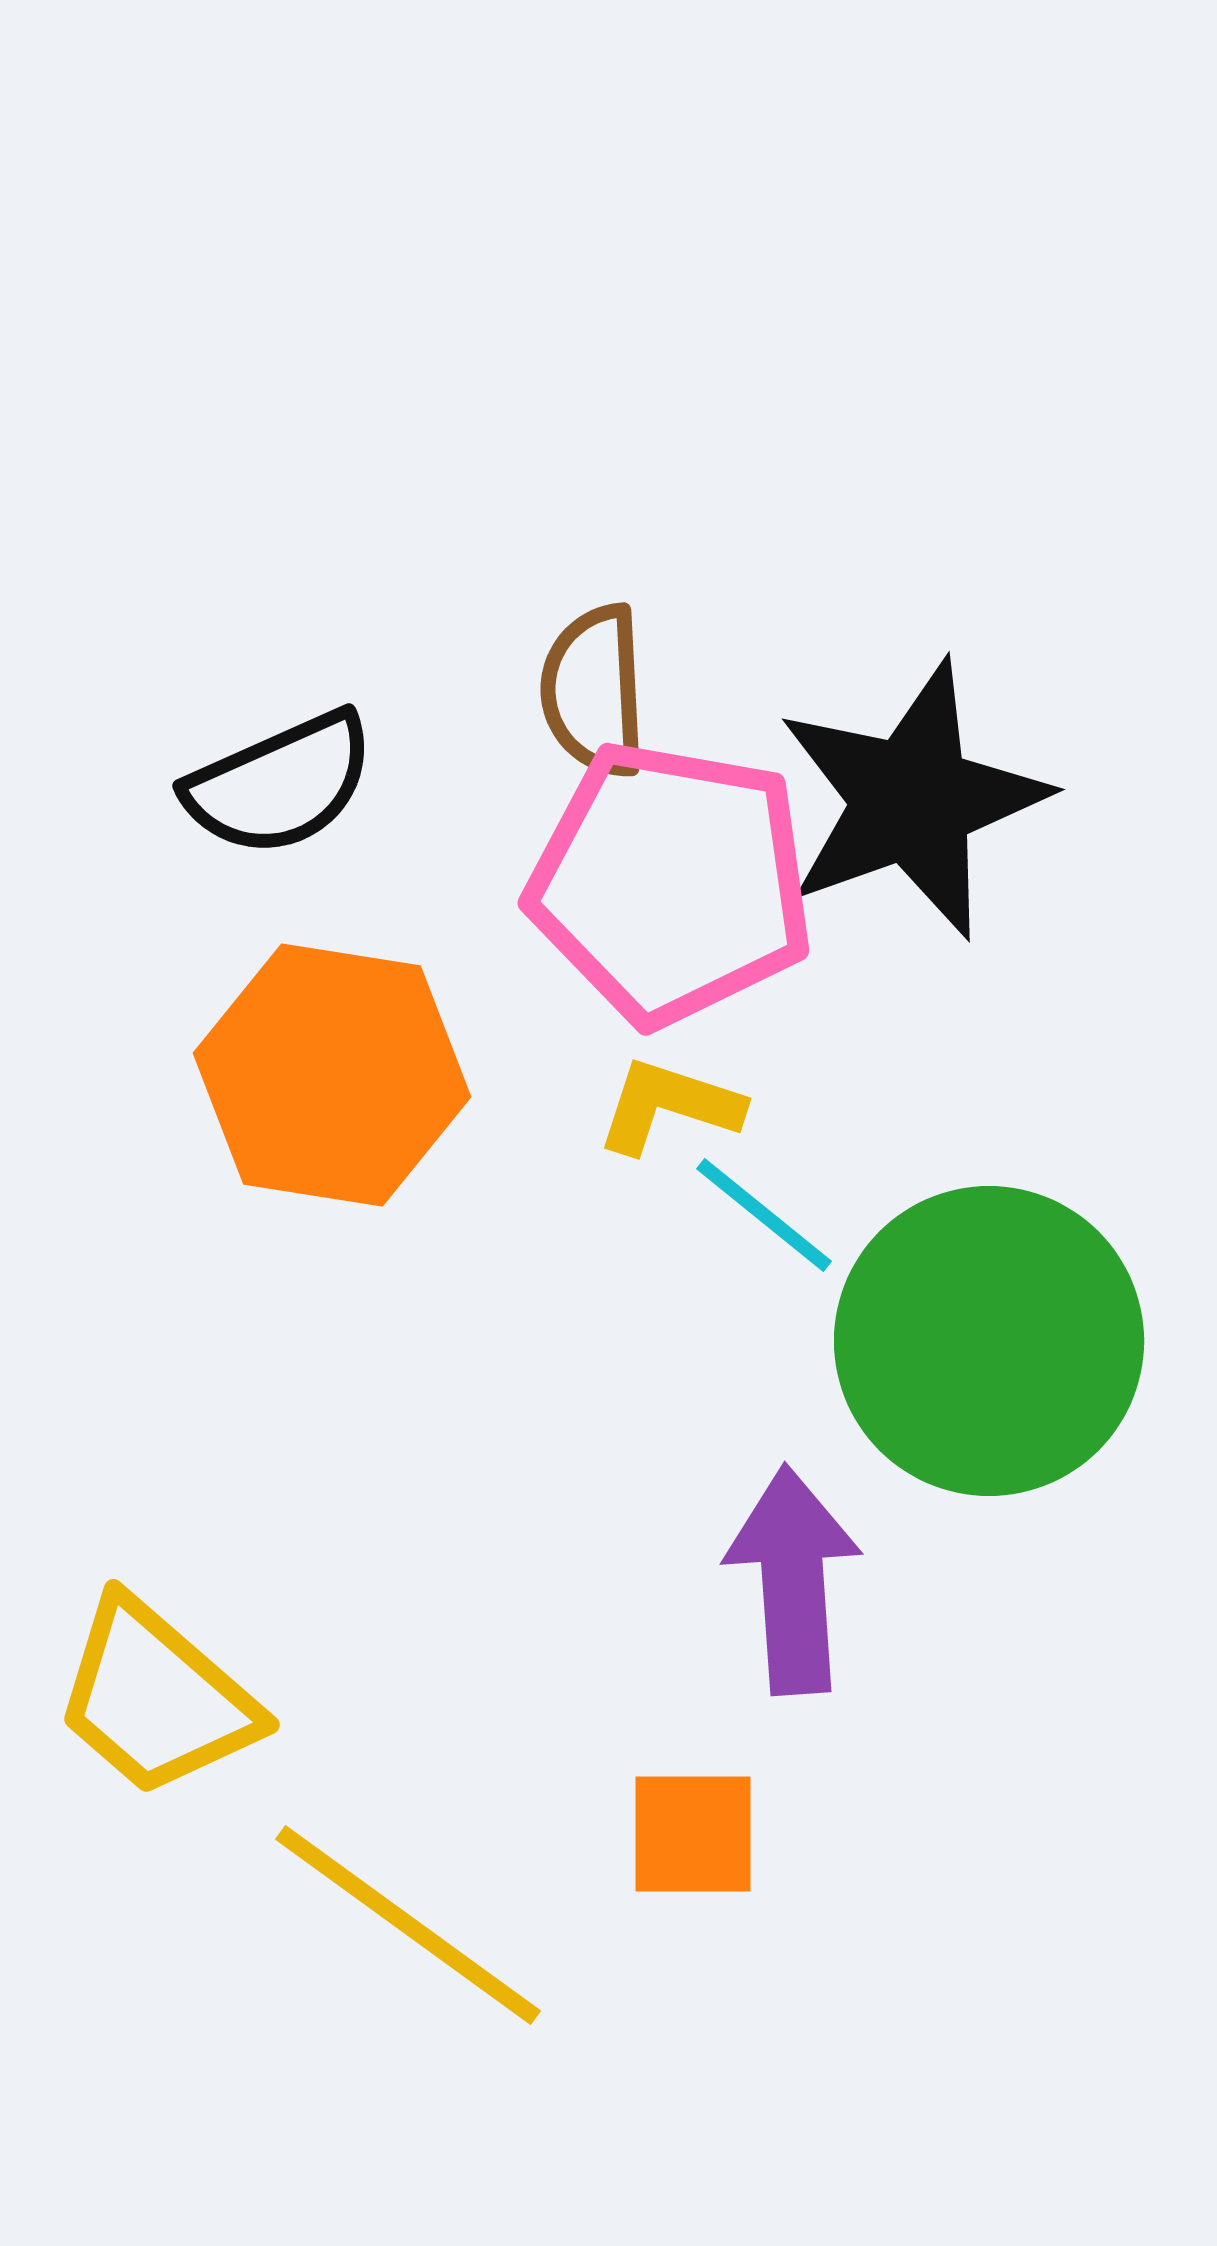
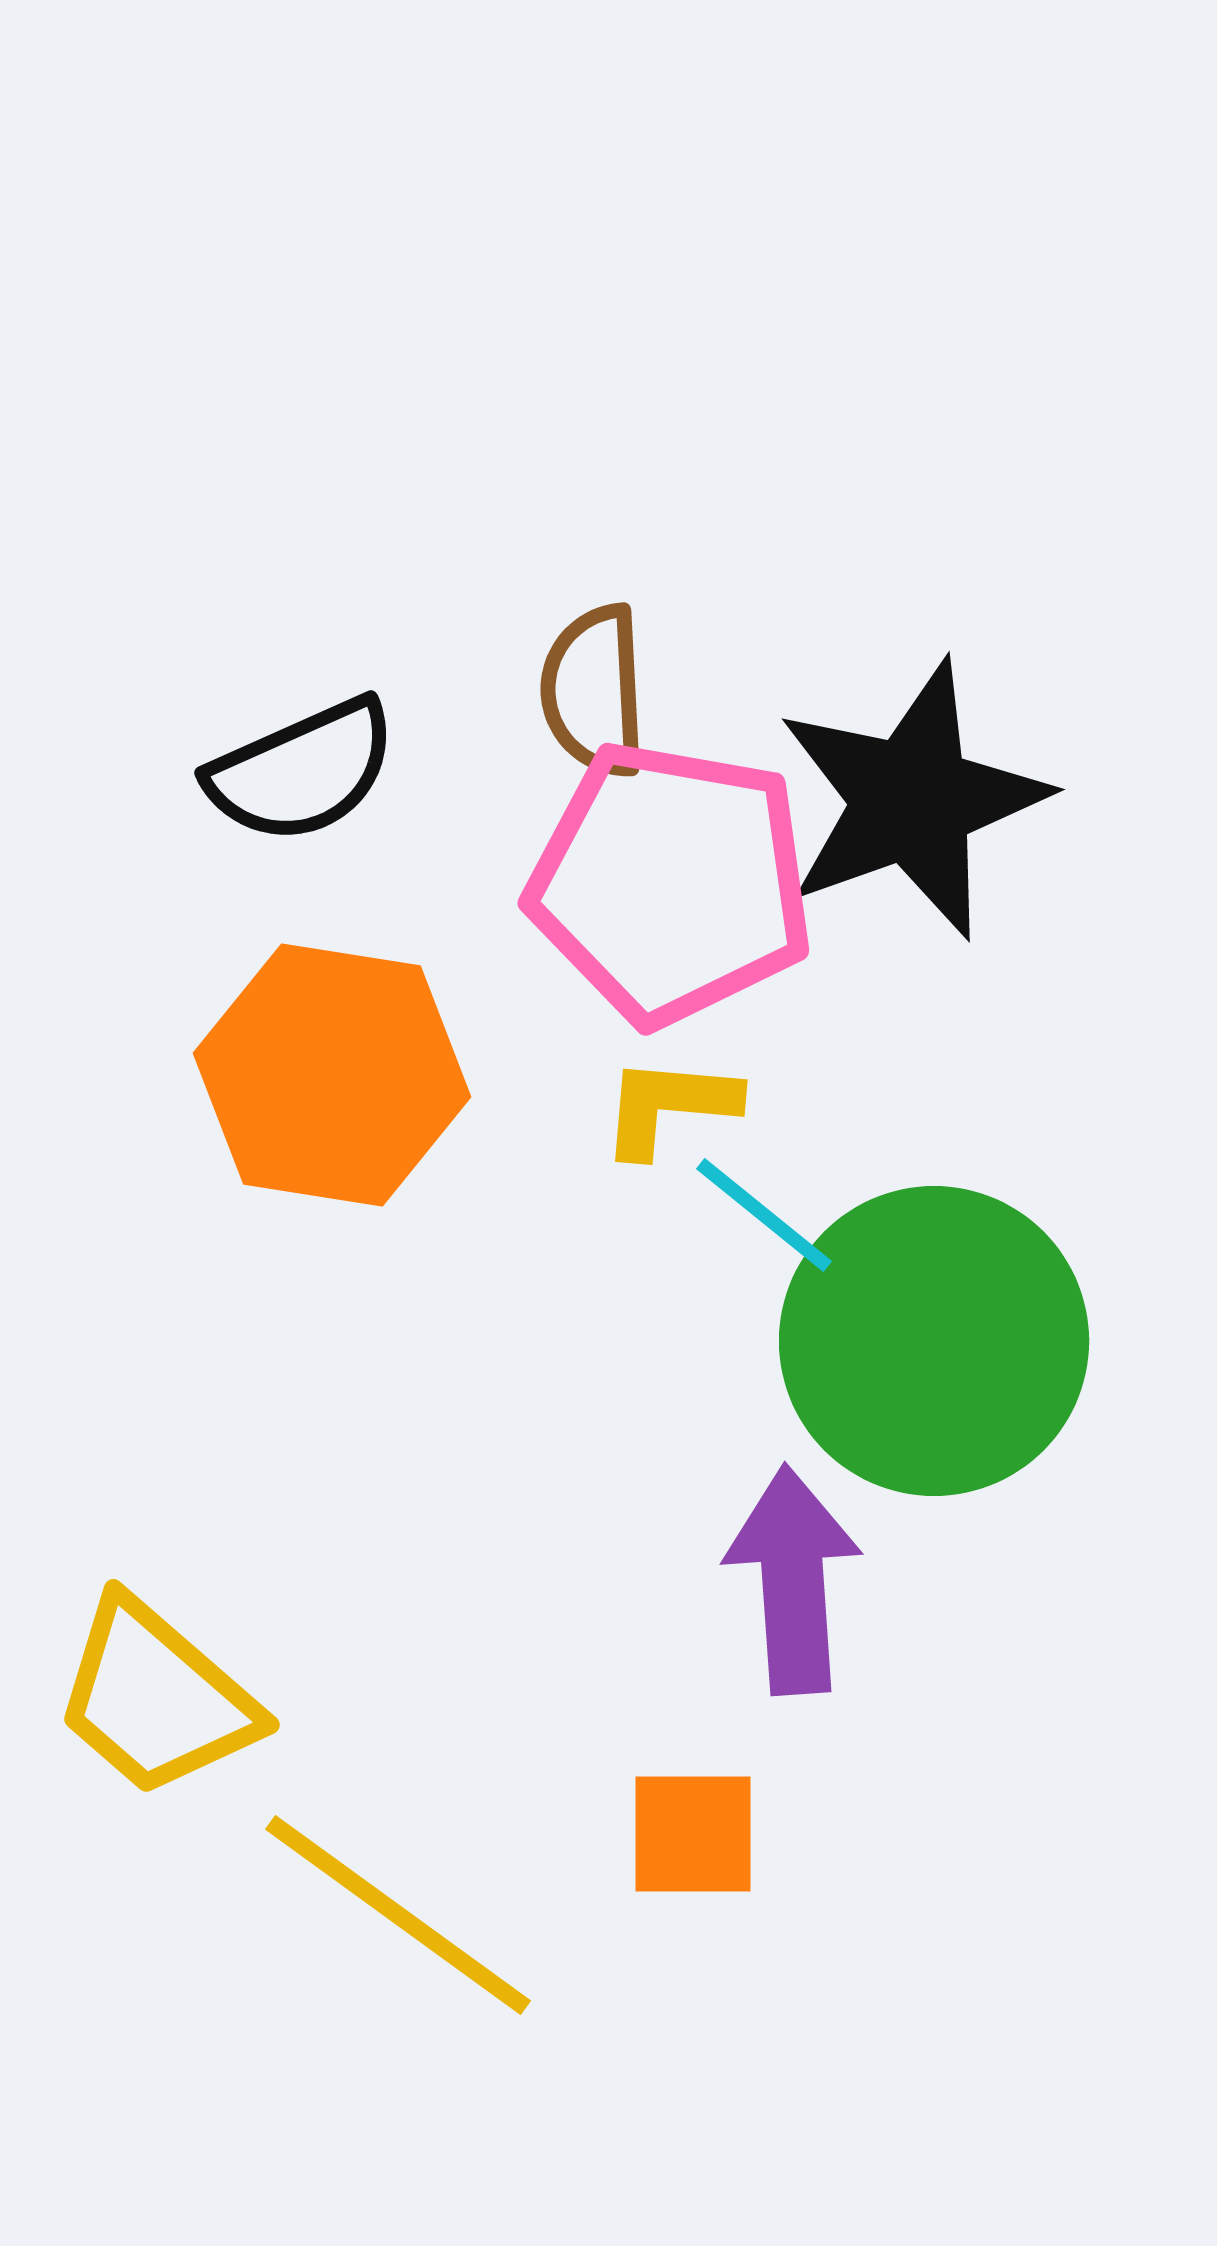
black semicircle: moved 22 px right, 13 px up
yellow L-shape: rotated 13 degrees counterclockwise
green circle: moved 55 px left
yellow line: moved 10 px left, 10 px up
